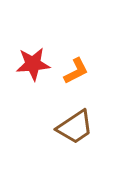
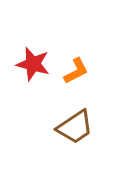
red star: rotated 20 degrees clockwise
